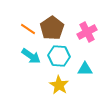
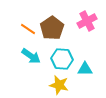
pink cross: moved 11 px up
cyan hexagon: moved 3 px right, 3 px down
yellow star: rotated 18 degrees counterclockwise
